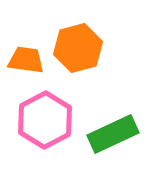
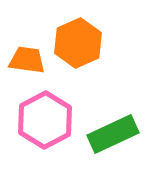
orange hexagon: moved 5 px up; rotated 9 degrees counterclockwise
orange trapezoid: moved 1 px right
